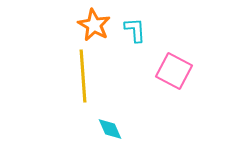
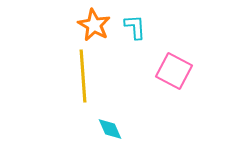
cyan L-shape: moved 3 px up
